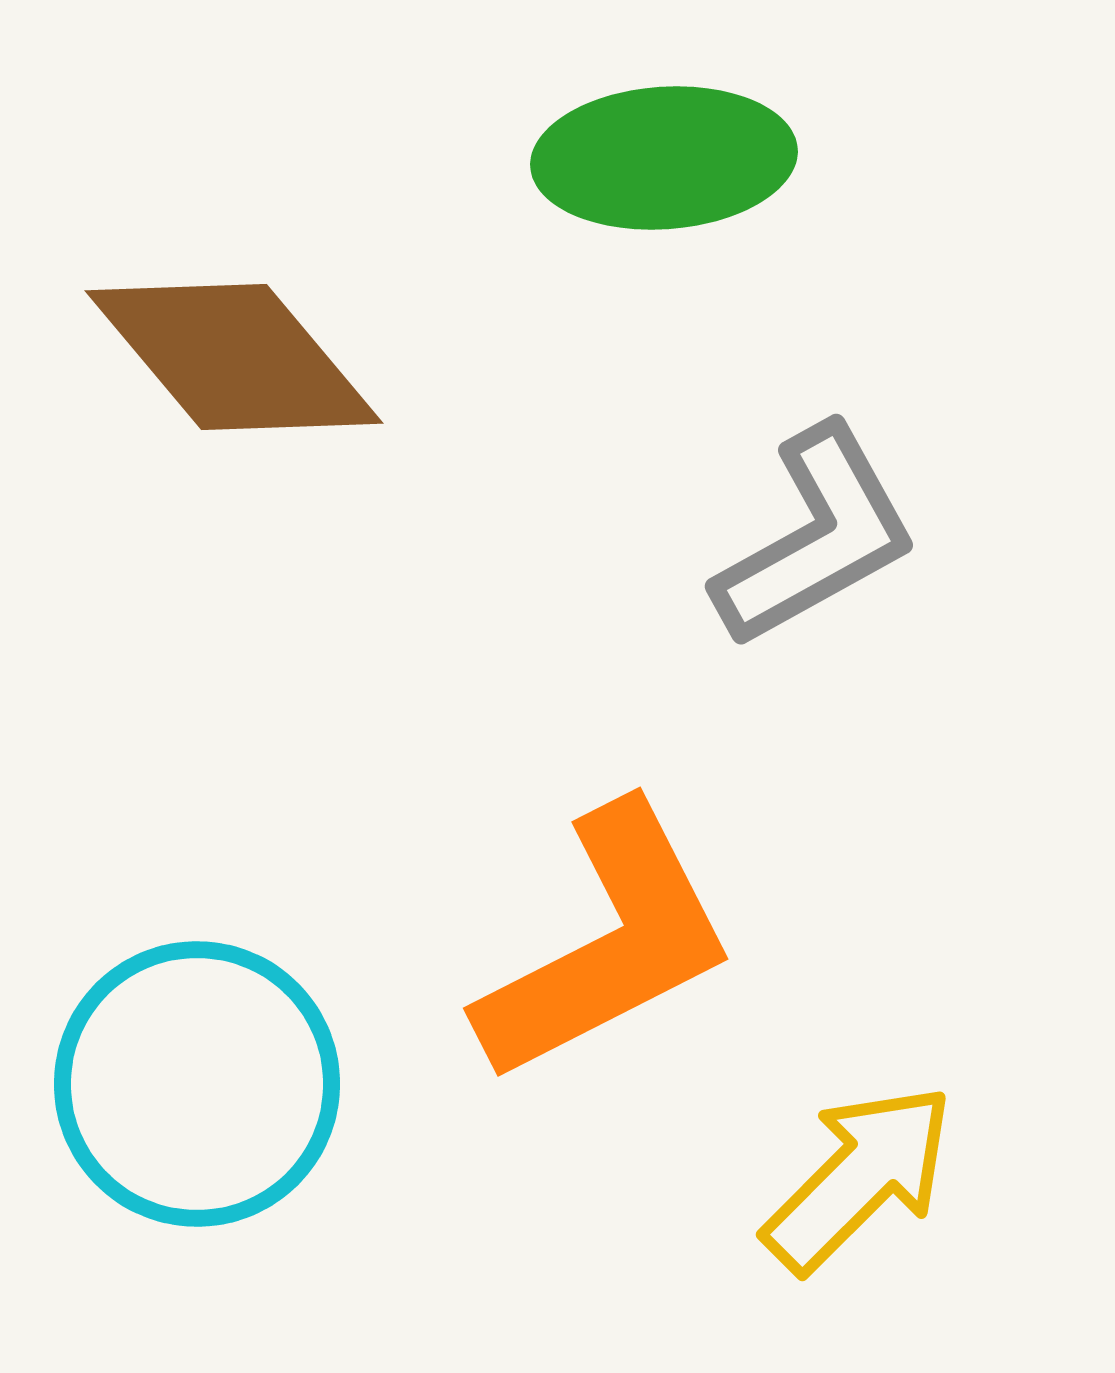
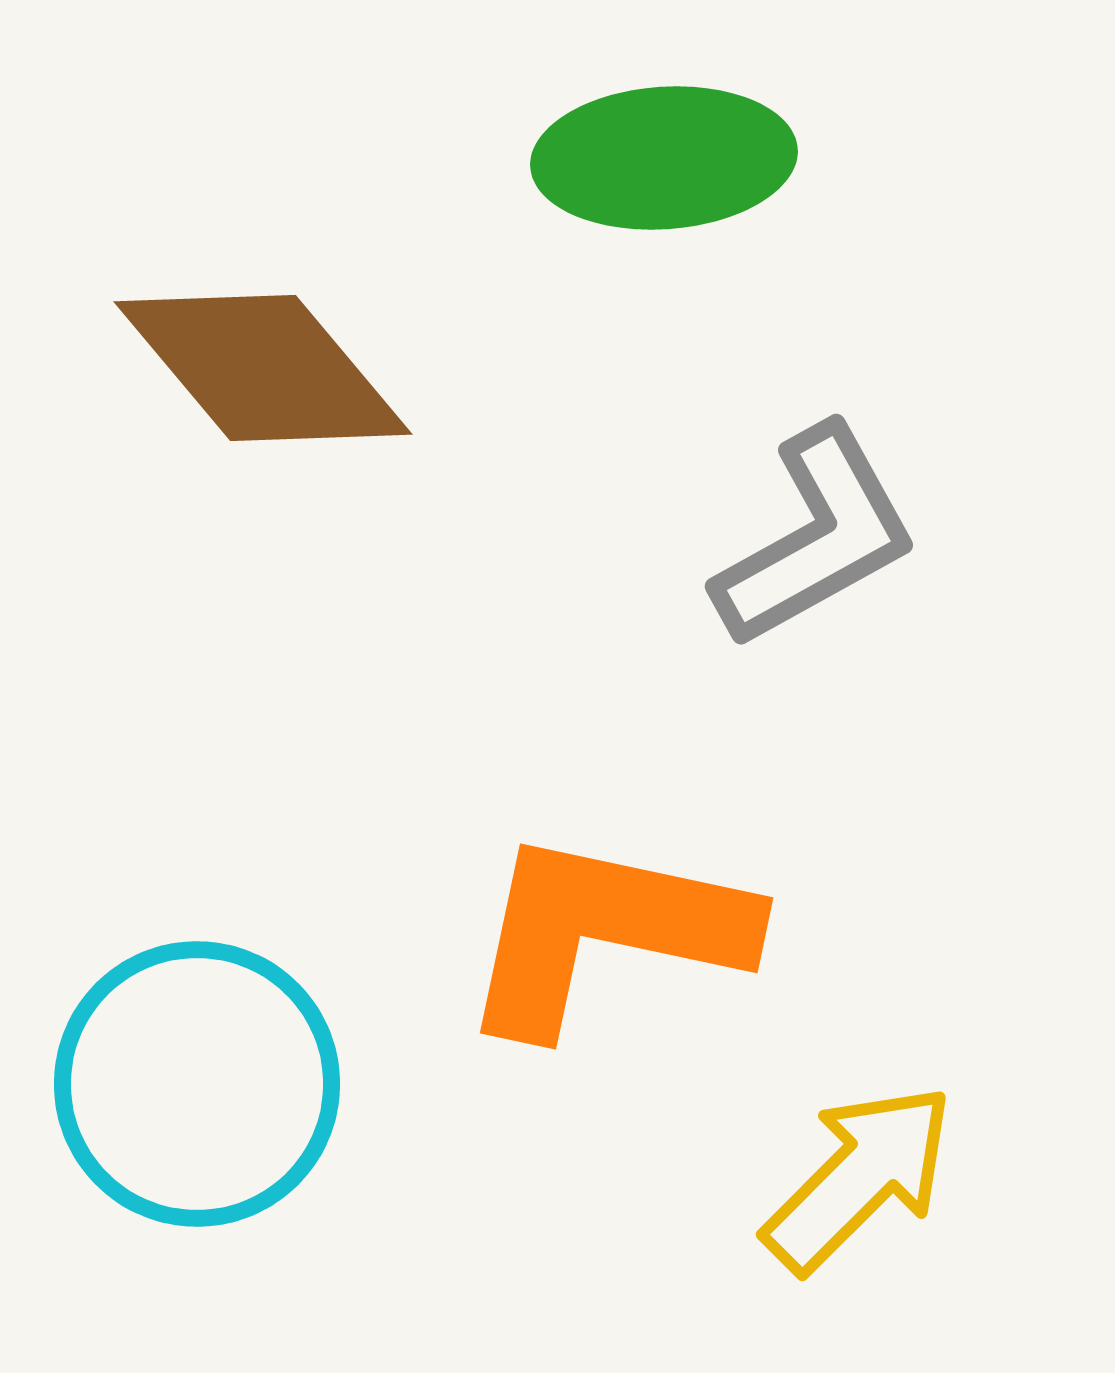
brown diamond: moved 29 px right, 11 px down
orange L-shape: moved 2 px left, 12 px up; rotated 141 degrees counterclockwise
